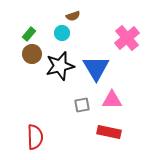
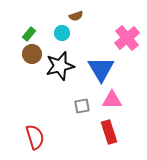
brown semicircle: moved 3 px right
blue triangle: moved 5 px right, 1 px down
gray square: moved 1 px down
red rectangle: rotated 60 degrees clockwise
red semicircle: rotated 15 degrees counterclockwise
